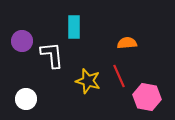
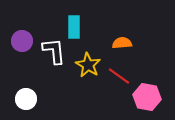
orange semicircle: moved 5 px left
white L-shape: moved 2 px right, 4 px up
red line: rotated 30 degrees counterclockwise
yellow star: moved 16 px up; rotated 15 degrees clockwise
